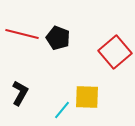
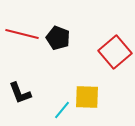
black L-shape: rotated 130 degrees clockwise
